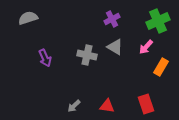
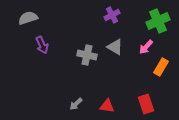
purple cross: moved 4 px up
purple arrow: moved 3 px left, 13 px up
gray arrow: moved 2 px right, 2 px up
